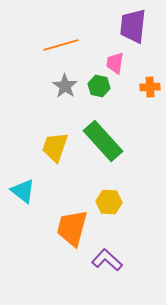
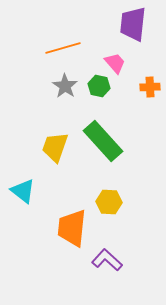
purple trapezoid: moved 2 px up
orange line: moved 2 px right, 3 px down
pink trapezoid: rotated 130 degrees clockwise
orange trapezoid: rotated 9 degrees counterclockwise
